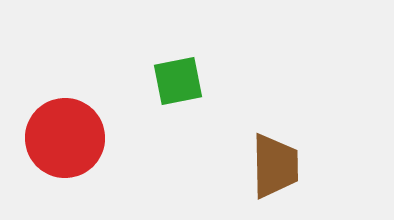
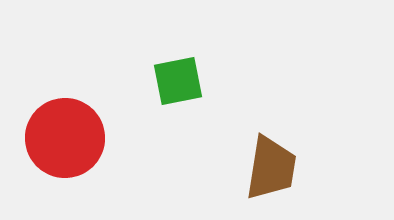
brown trapezoid: moved 4 px left, 2 px down; rotated 10 degrees clockwise
